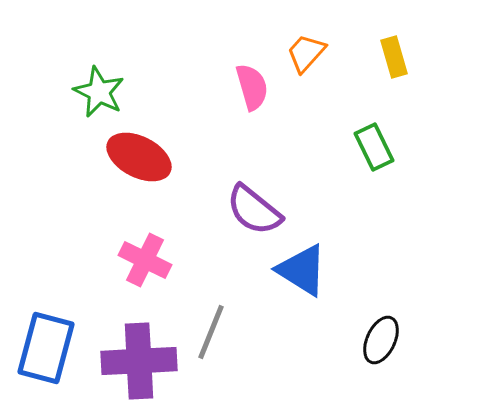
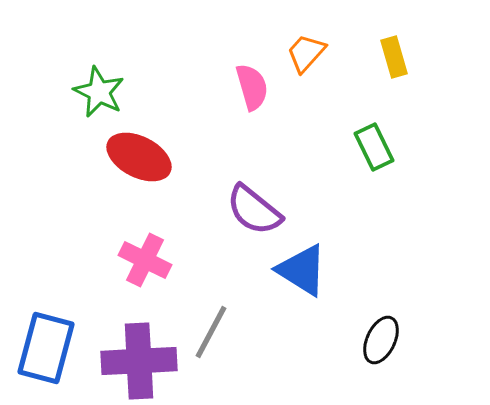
gray line: rotated 6 degrees clockwise
